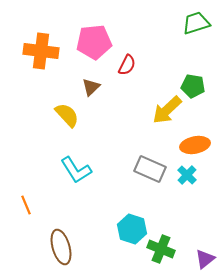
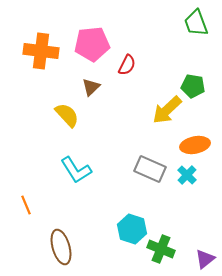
green trapezoid: rotated 92 degrees counterclockwise
pink pentagon: moved 2 px left, 2 px down
